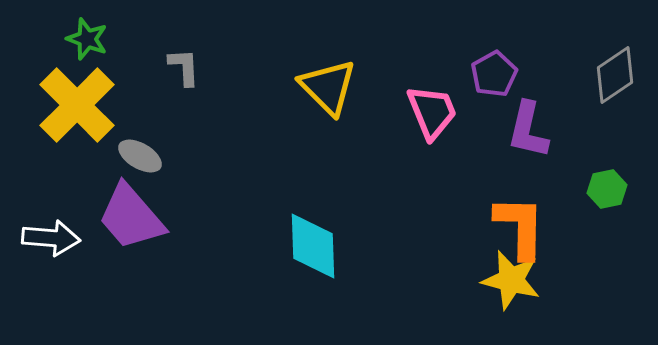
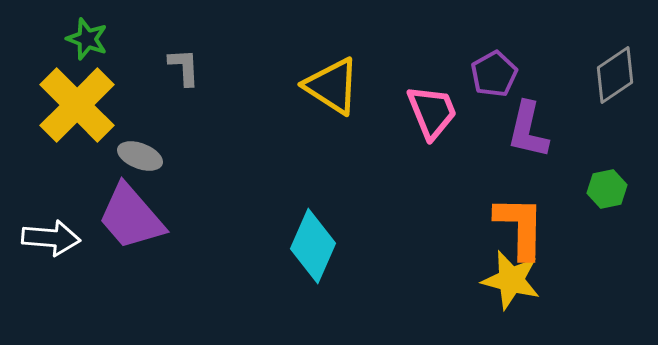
yellow triangle: moved 4 px right, 1 px up; rotated 12 degrees counterclockwise
gray ellipse: rotated 9 degrees counterclockwise
cyan diamond: rotated 26 degrees clockwise
